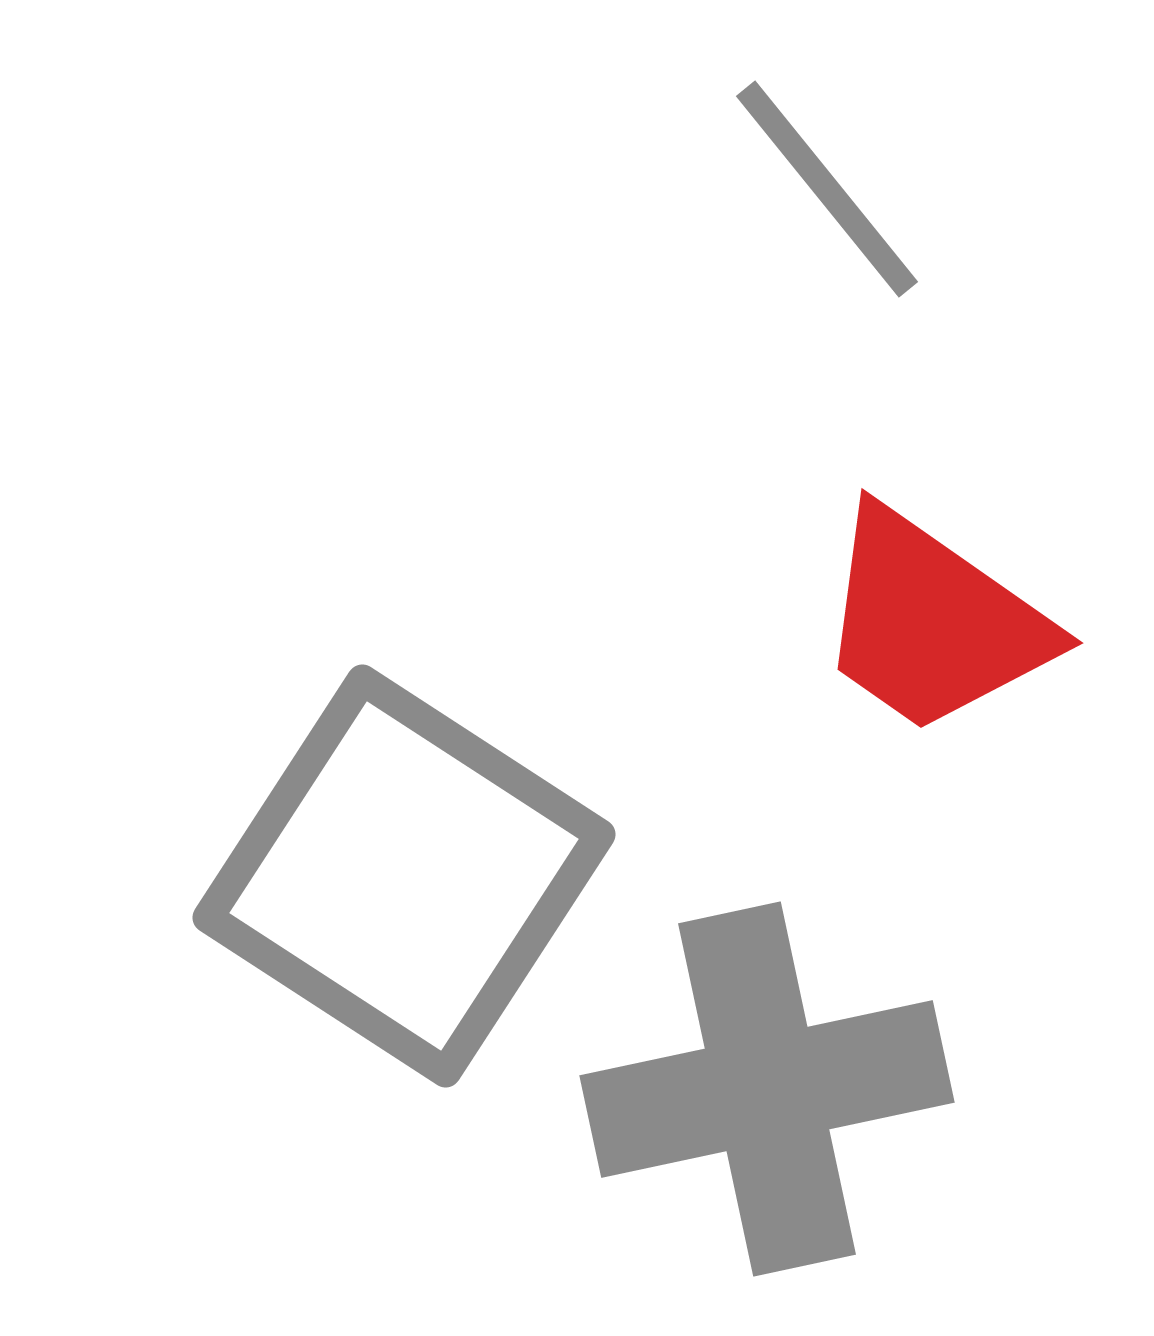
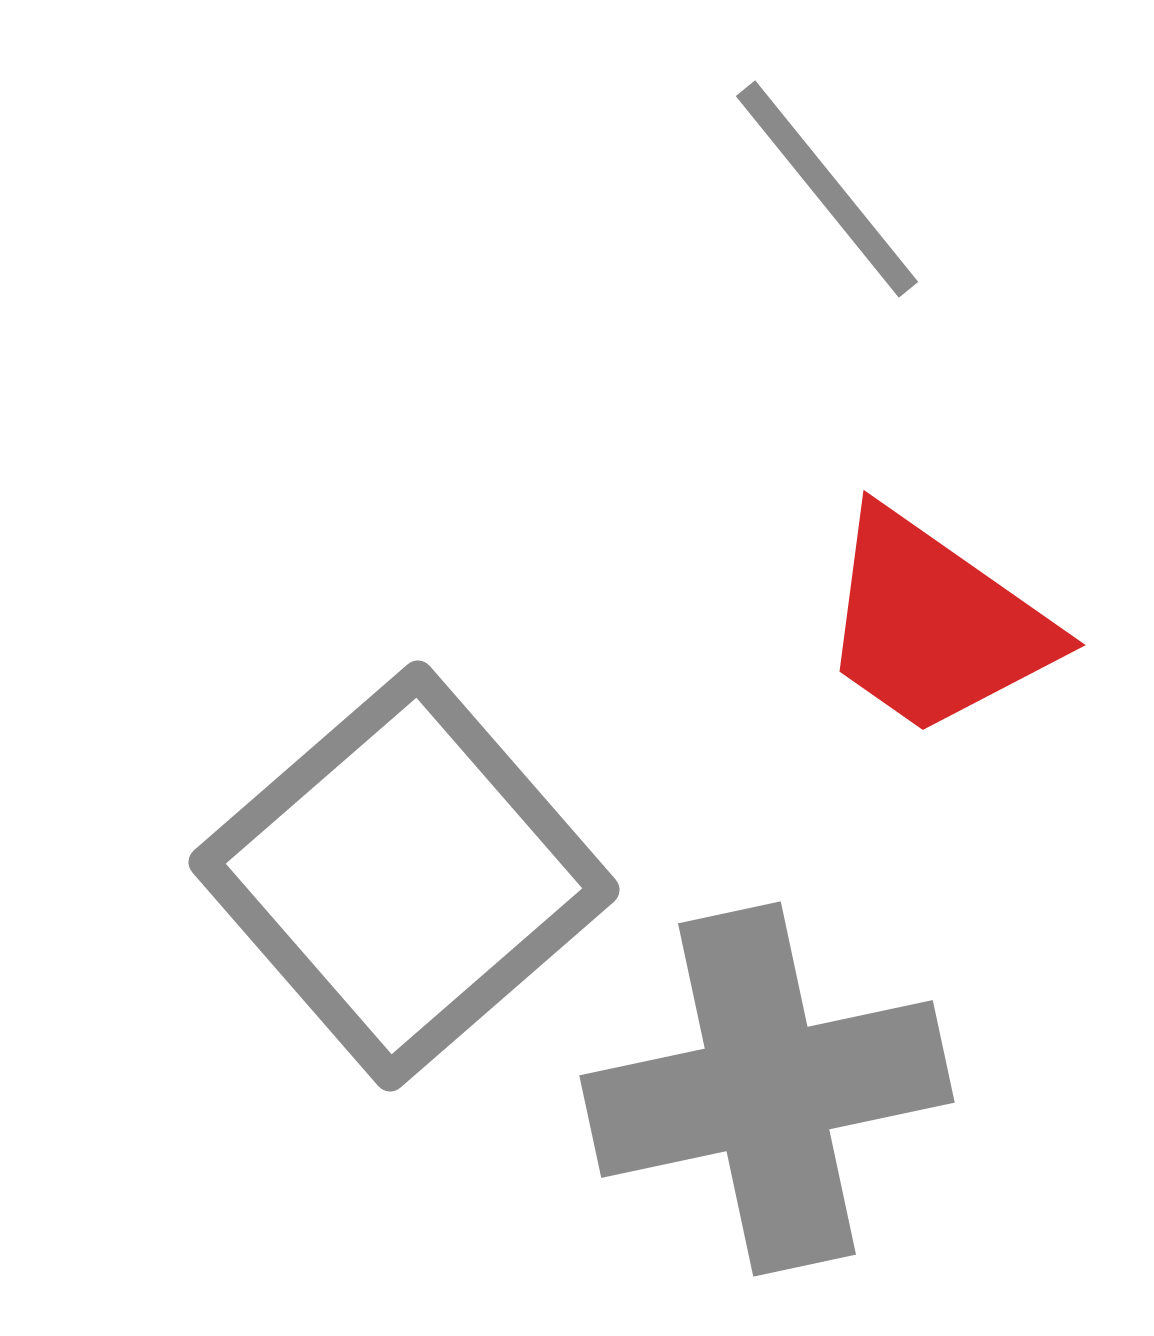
red trapezoid: moved 2 px right, 2 px down
gray square: rotated 16 degrees clockwise
